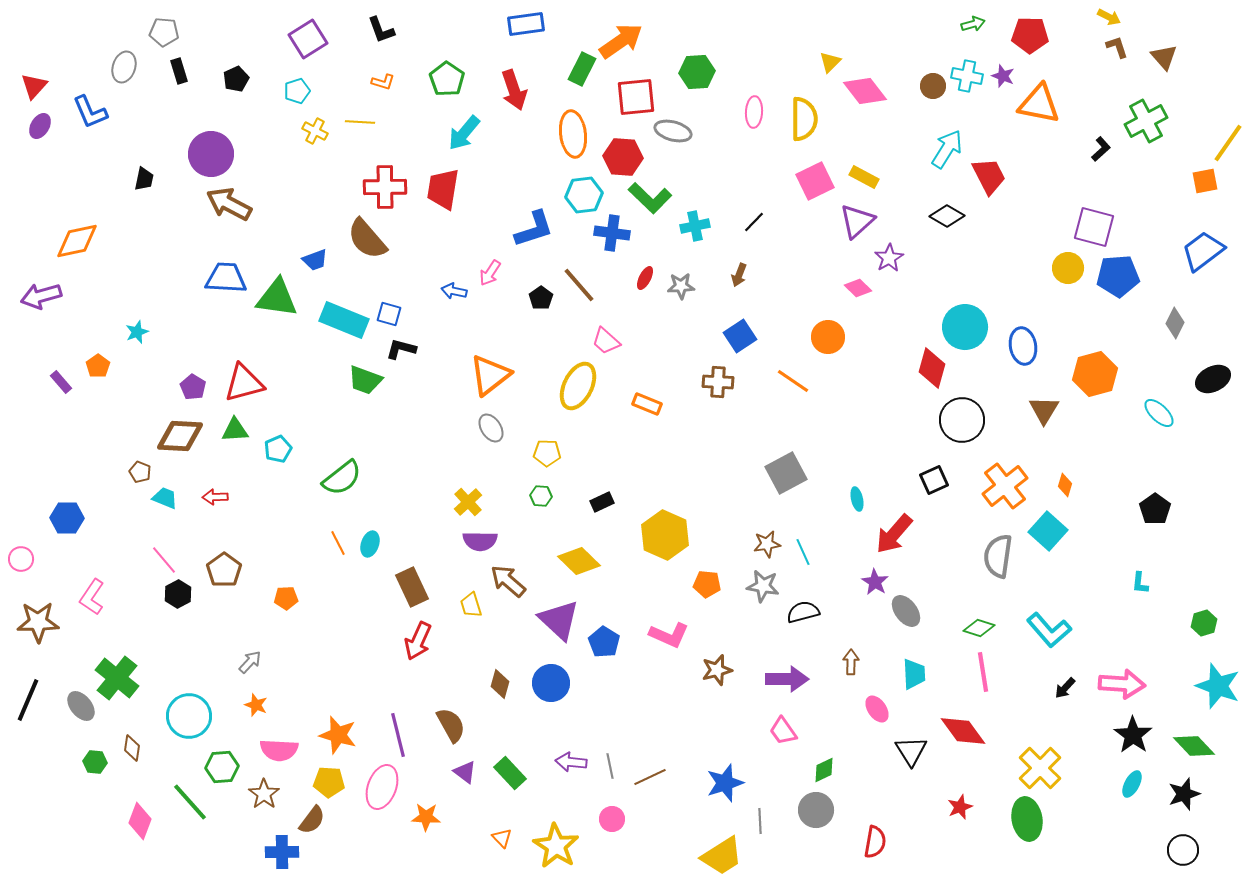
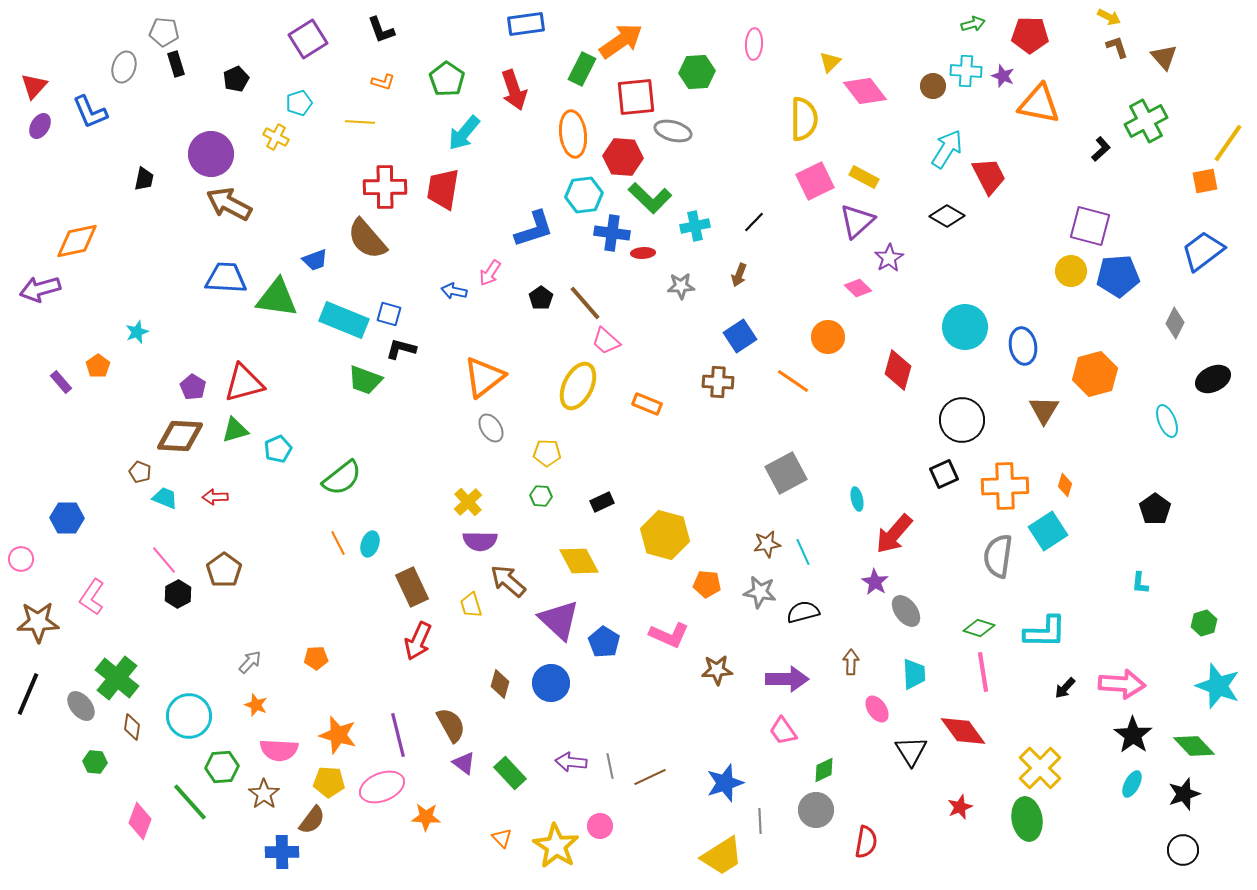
black rectangle at (179, 71): moved 3 px left, 7 px up
cyan cross at (967, 76): moved 1 px left, 5 px up; rotated 8 degrees counterclockwise
cyan pentagon at (297, 91): moved 2 px right, 12 px down
pink ellipse at (754, 112): moved 68 px up
yellow cross at (315, 131): moved 39 px left, 6 px down
purple square at (1094, 227): moved 4 px left, 1 px up
yellow circle at (1068, 268): moved 3 px right, 3 px down
red ellipse at (645, 278): moved 2 px left, 25 px up; rotated 60 degrees clockwise
brown line at (579, 285): moved 6 px right, 18 px down
purple arrow at (41, 296): moved 1 px left, 7 px up
red diamond at (932, 368): moved 34 px left, 2 px down
orange triangle at (490, 375): moved 6 px left, 2 px down
cyan ellipse at (1159, 413): moved 8 px right, 8 px down; rotated 24 degrees clockwise
green triangle at (235, 430): rotated 12 degrees counterclockwise
black square at (934, 480): moved 10 px right, 6 px up
orange cross at (1005, 486): rotated 36 degrees clockwise
cyan square at (1048, 531): rotated 15 degrees clockwise
yellow hexagon at (665, 535): rotated 9 degrees counterclockwise
yellow diamond at (579, 561): rotated 18 degrees clockwise
gray star at (763, 586): moved 3 px left, 6 px down
orange pentagon at (286, 598): moved 30 px right, 60 px down
cyan L-shape at (1049, 630): moved 4 px left, 2 px down; rotated 48 degrees counterclockwise
brown star at (717, 670): rotated 12 degrees clockwise
black line at (28, 700): moved 6 px up
brown diamond at (132, 748): moved 21 px up
purple triangle at (465, 772): moved 1 px left, 9 px up
pink ellipse at (382, 787): rotated 48 degrees clockwise
pink circle at (612, 819): moved 12 px left, 7 px down
red semicircle at (875, 842): moved 9 px left
